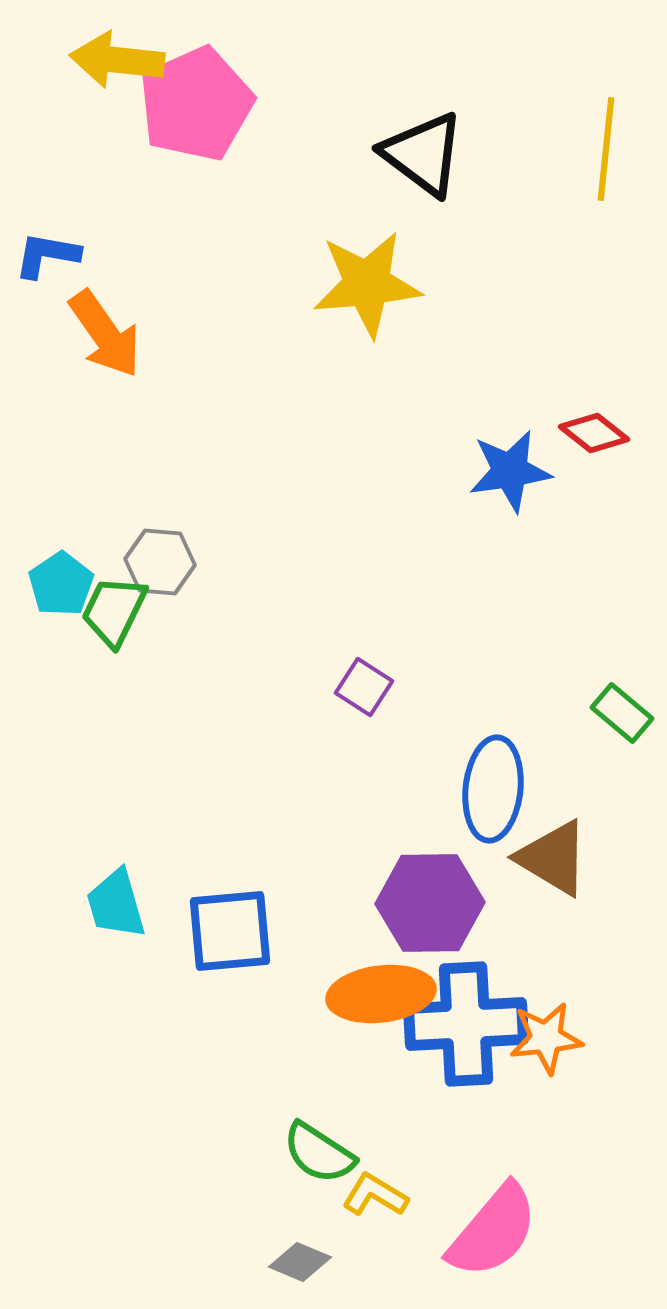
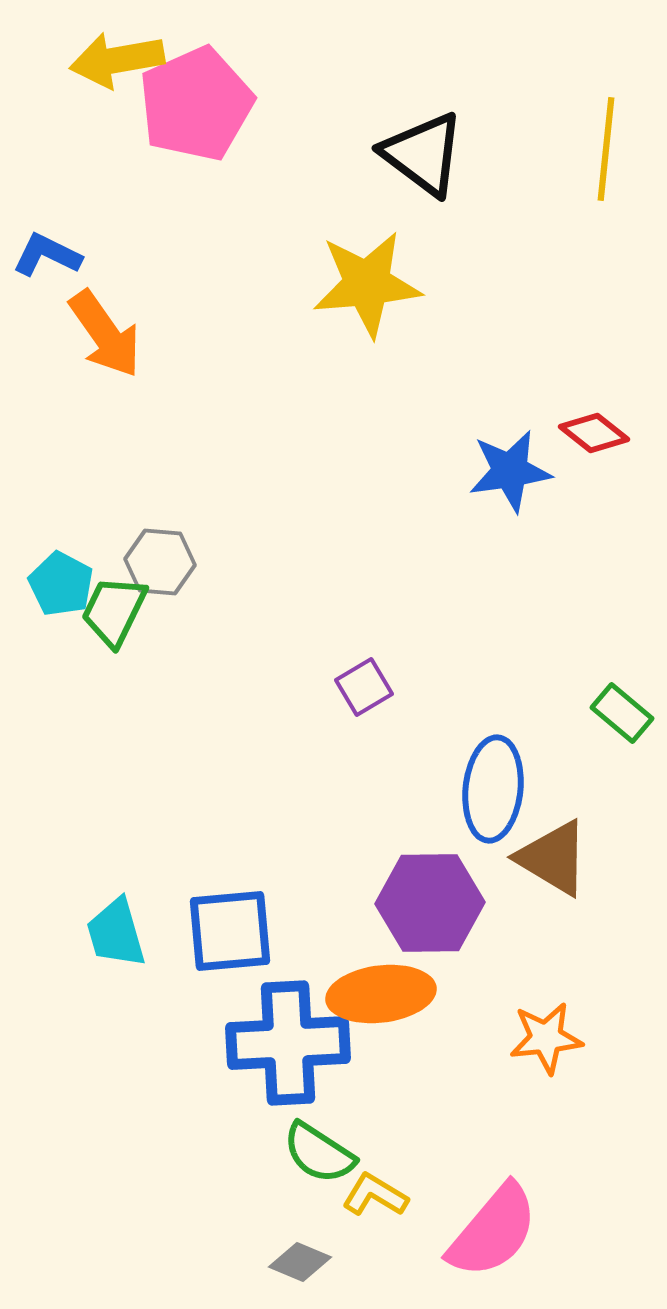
yellow arrow: rotated 16 degrees counterclockwise
blue L-shape: rotated 16 degrees clockwise
cyan pentagon: rotated 10 degrees counterclockwise
purple square: rotated 26 degrees clockwise
cyan trapezoid: moved 29 px down
blue cross: moved 178 px left, 19 px down
